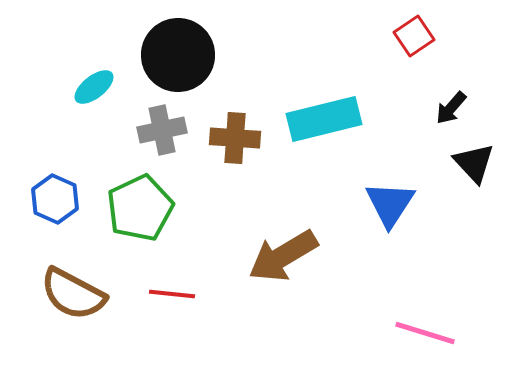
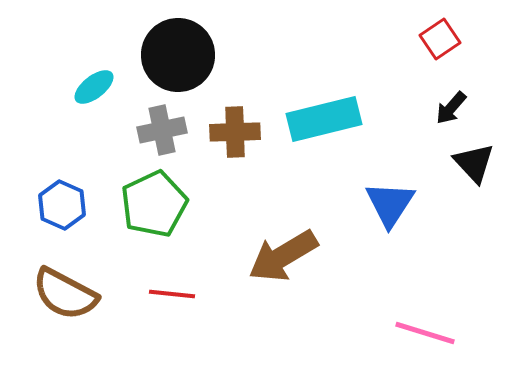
red square: moved 26 px right, 3 px down
brown cross: moved 6 px up; rotated 6 degrees counterclockwise
blue hexagon: moved 7 px right, 6 px down
green pentagon: moved 14 px right, 4 px up
brown semicircle: moved 8 px left
